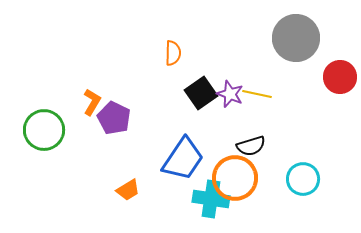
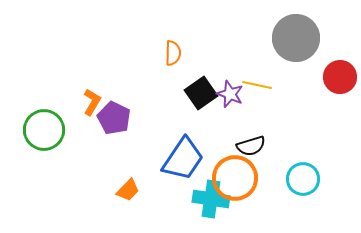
yellow line: moved 9 px up
orange trapezoid: rotated 15 degrees counterclockwise
